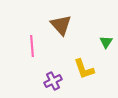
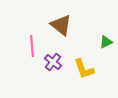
brown triangle: rotated 10 degrees counterclockwise
green triangle: rotated 32 degrees clockwise
purple cross: moved 19 px up; rotated 24 degrees counterclockwise
